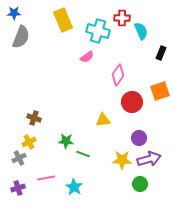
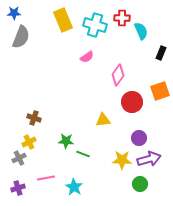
cyan cross: moved 3 px left, 6 px up
